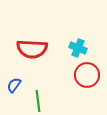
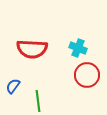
blue semicircle: moved 1 px left, 1 px down
